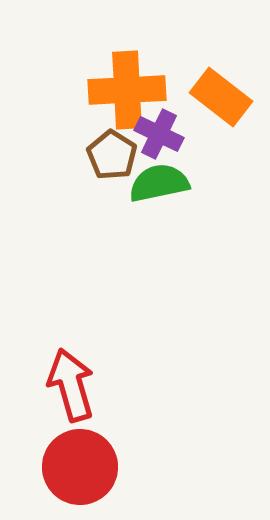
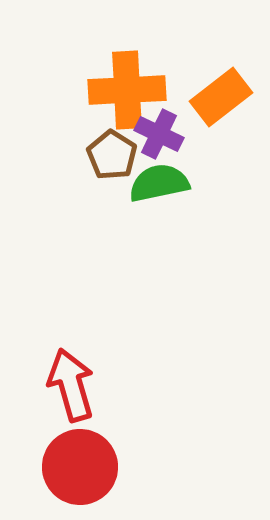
orange rectangle: rotated 76 degrees counterclockwise
